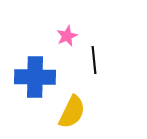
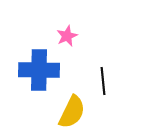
black line: moved 9 px right, 21 px down
blue cross: moved 4 px right, 7 px up
